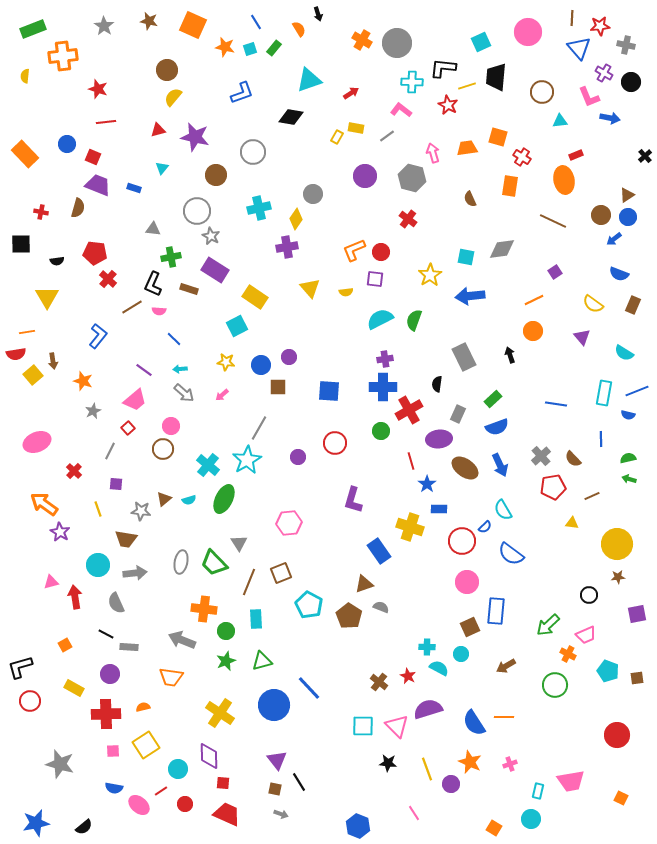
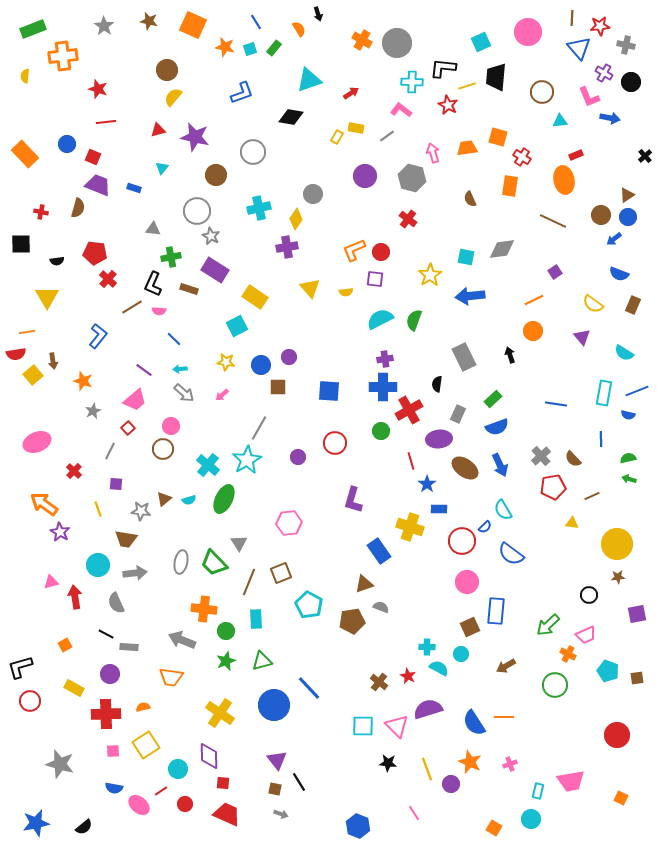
brown pentagon at (349, 616): moved 3 px right, 5 px down; rotated 30 degrees clockwise
